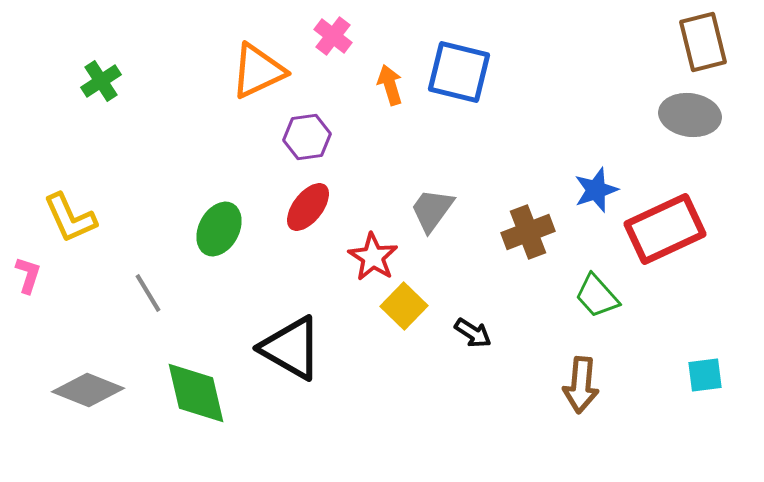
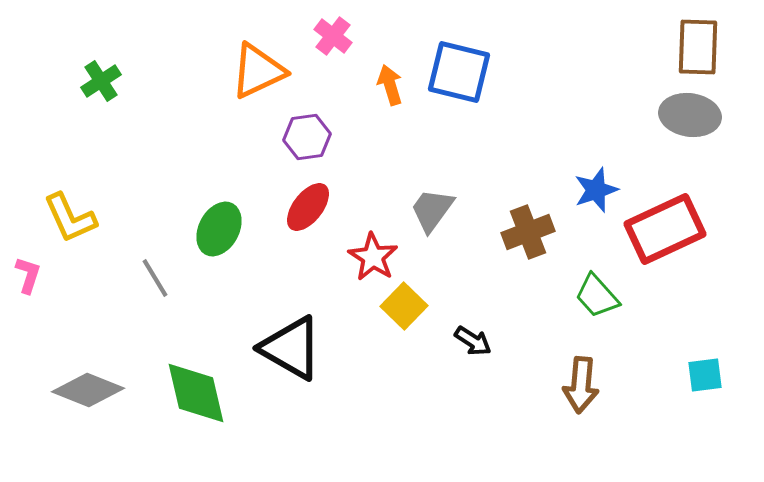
brown rectangle: moved 5 px left, 5 px down; rotated 16 degrees clockwise
gray line: moved 7 px right, 15 px up
black arrow: moved 8 px down
